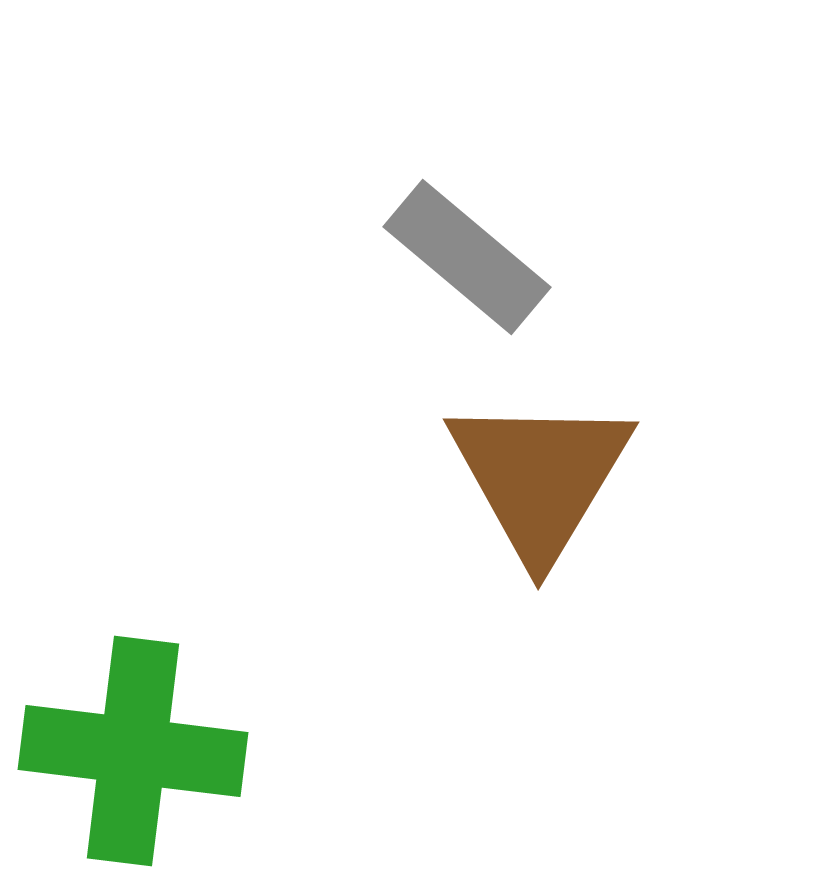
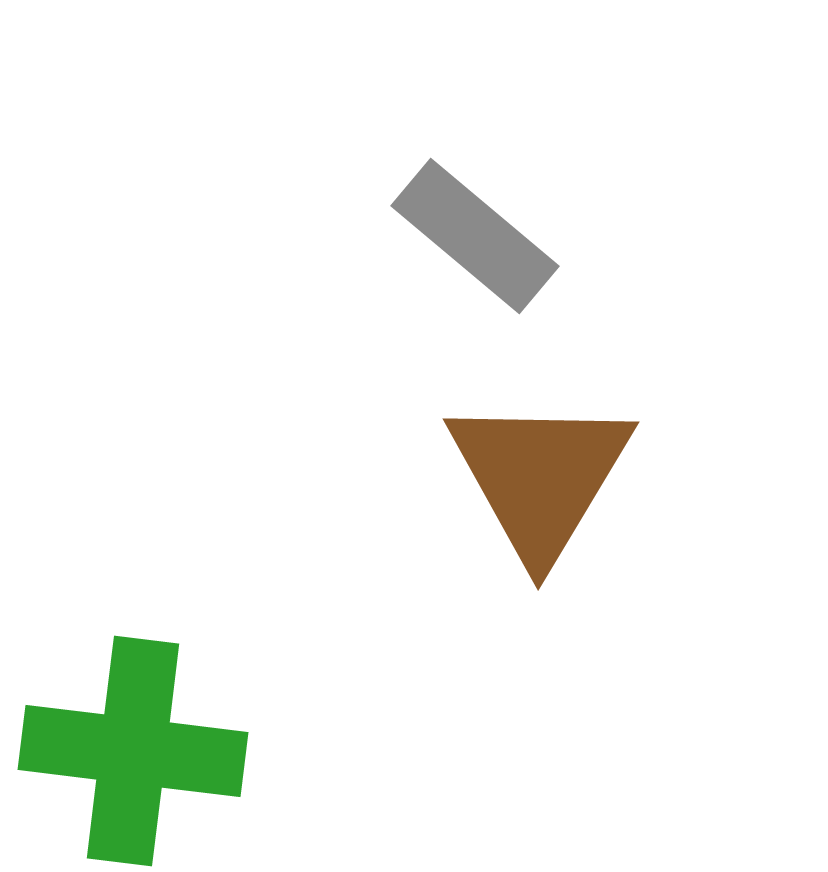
gray rectangle: moved 8 px right, 21 px up
